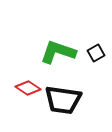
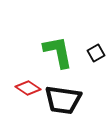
green L-shape: rotated 60 degrees clockwise
